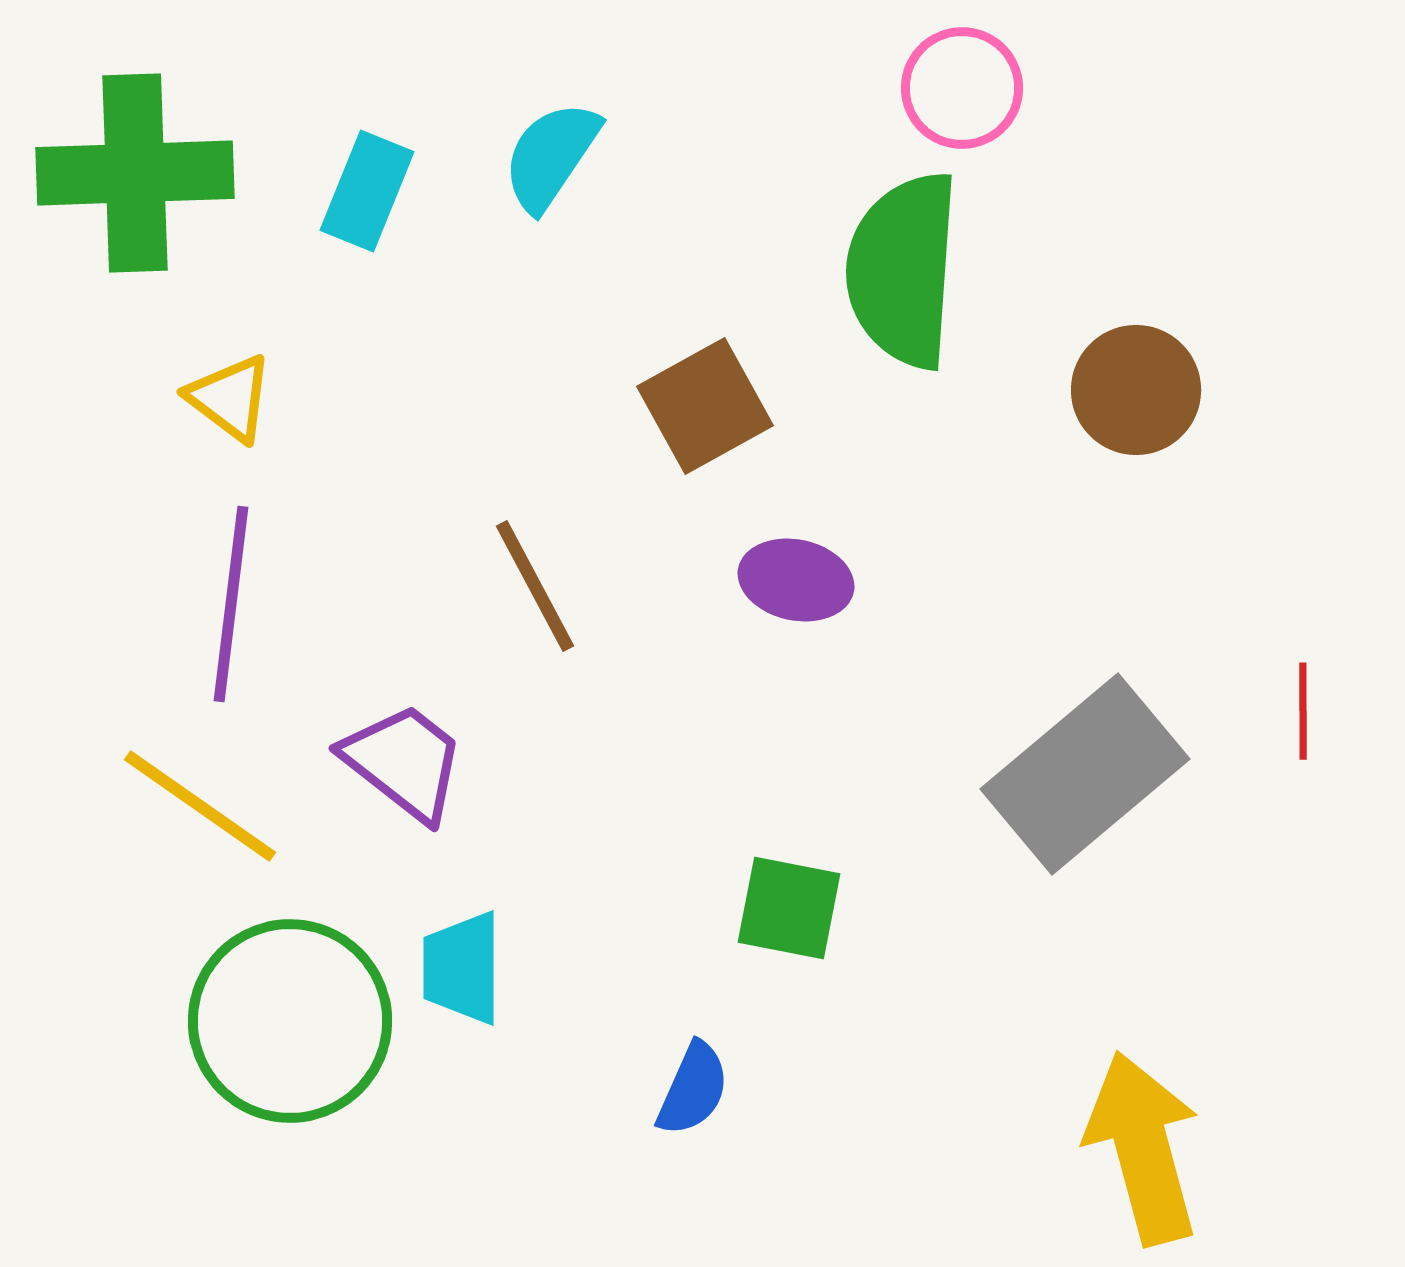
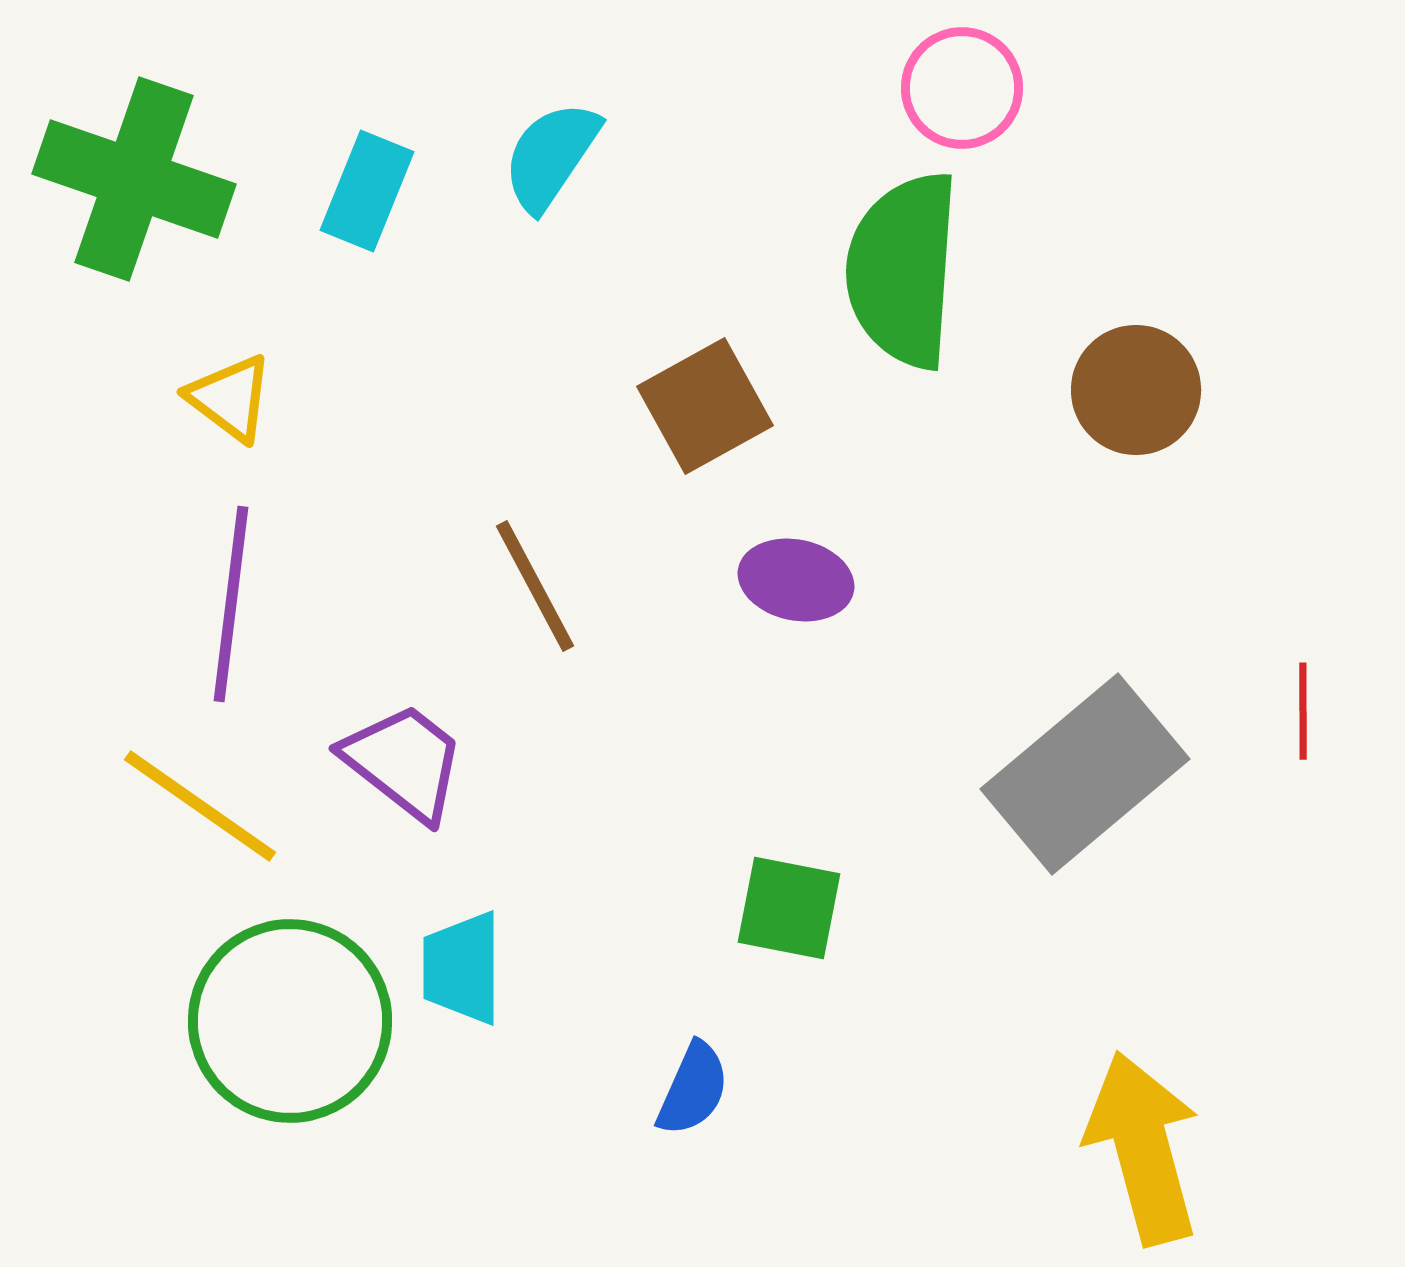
green cross: moved 1 px left, 6 px down; rotated 21 degrees clockwise
